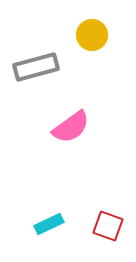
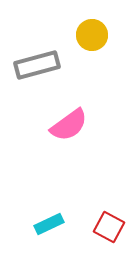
gray rectangle: moved 1 px right, 2 px up
pink semicircle: moved 2 px left, 2 px up
red square: moved 1 px right, 1 px down; rotated 8 degrees clockwise
